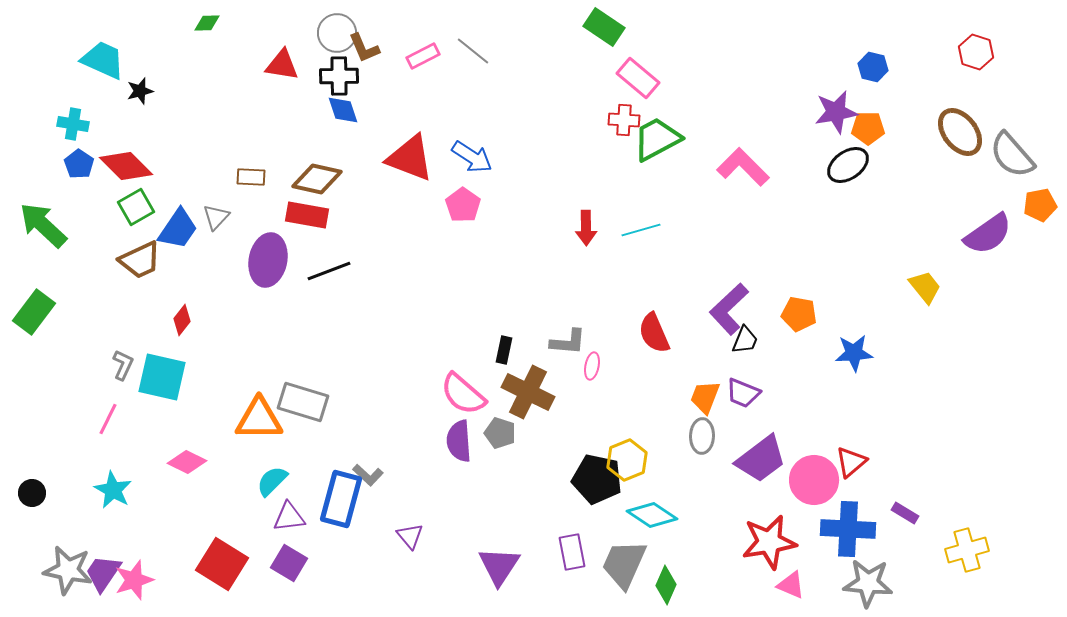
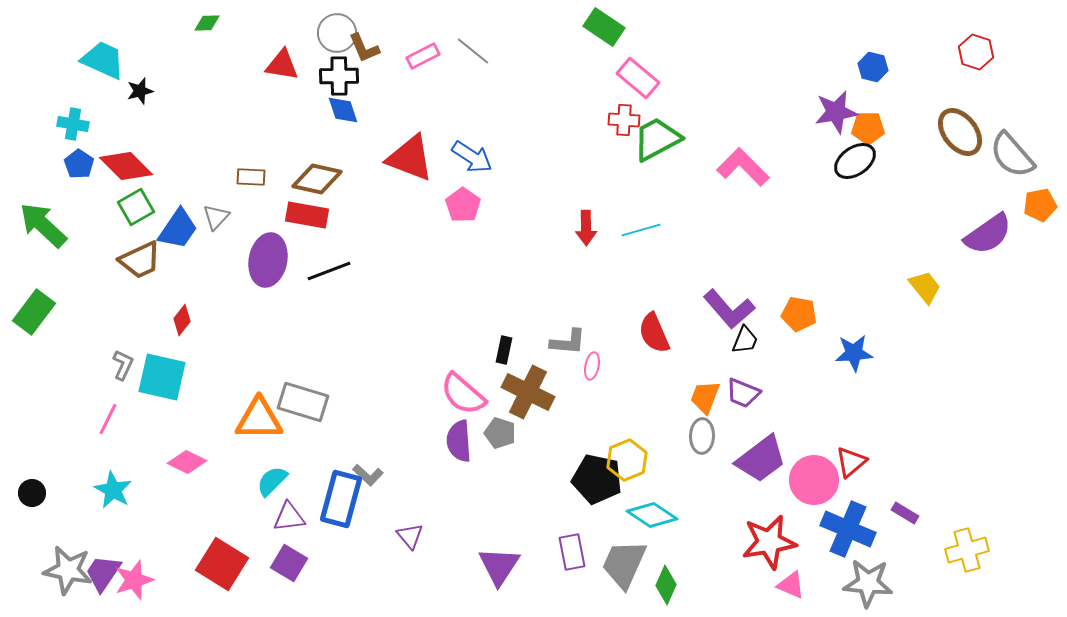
black ellipse at (848, 165): moved 7 px right, 4 px up
purple L-shape at (729, 309): rotated 88 degrees counterclockwise
blue cross at (848, 529): rotated 20 degrees clockwise
